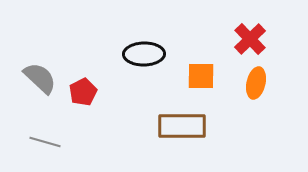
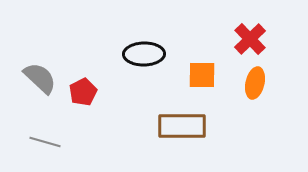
orange square: moved 1 px right, 1 px up
orange ellipse: moved 1 px left
